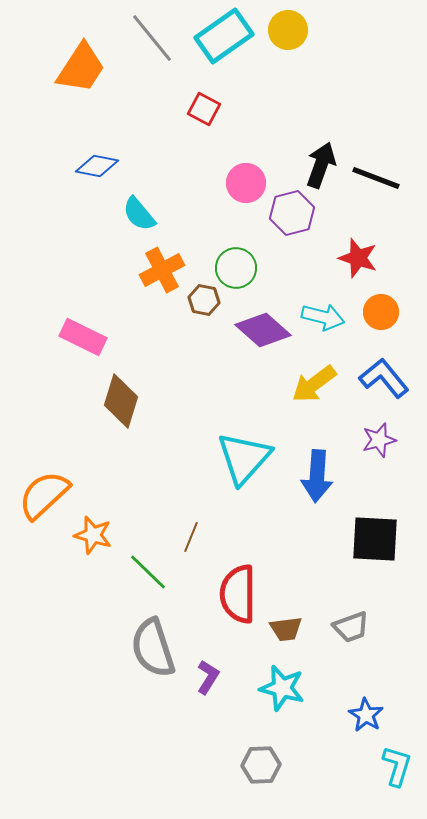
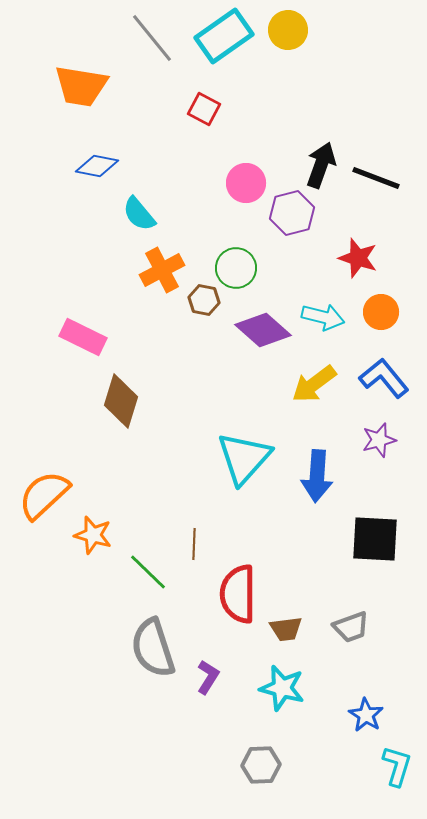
orange trapezoid: moved 18 px down; rotated 66 degrees clockwise
brown line: moved 3 px right, 7 px down; rotated 20 degrees counterclockwise
